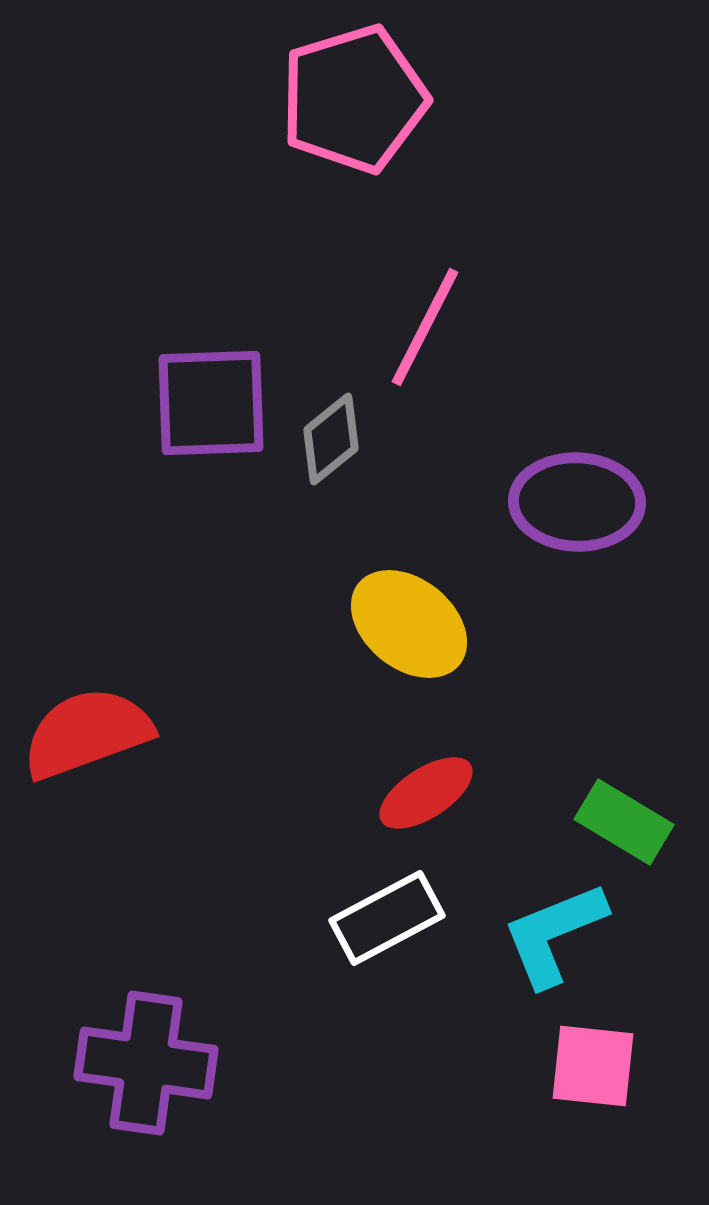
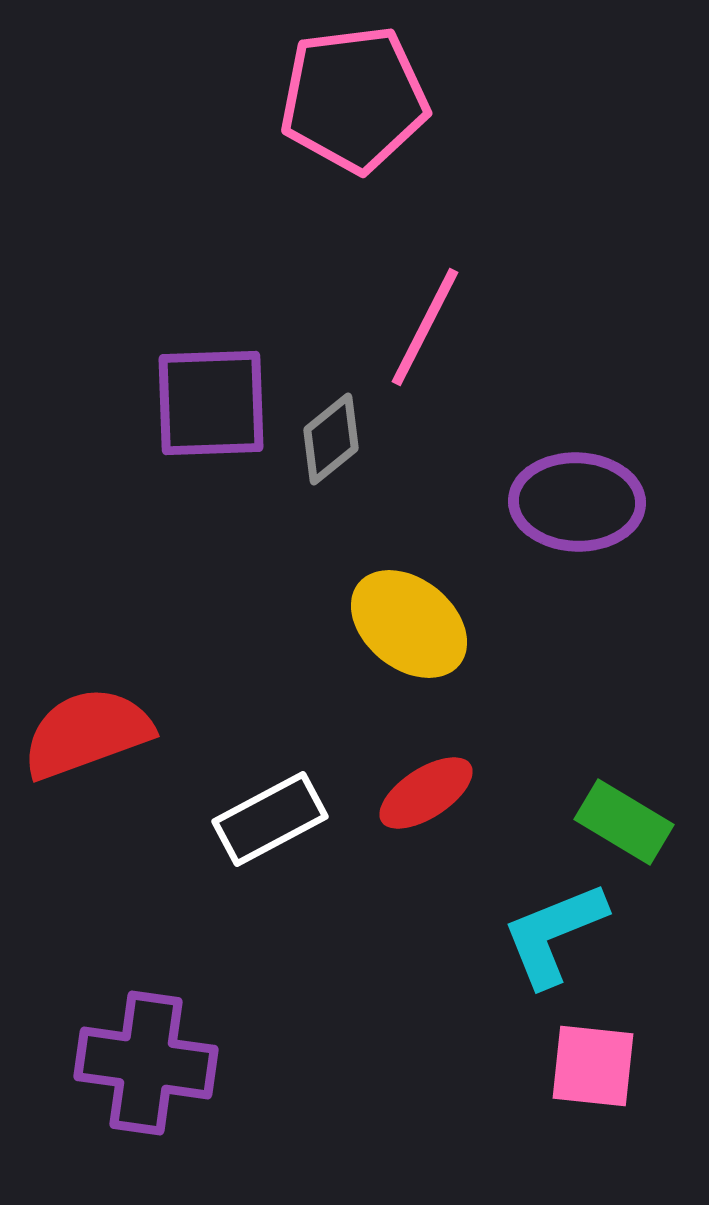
pink pentagon: rotated 10 degrees clockwise
white rectangle: moved 117 px left, 99 px up
